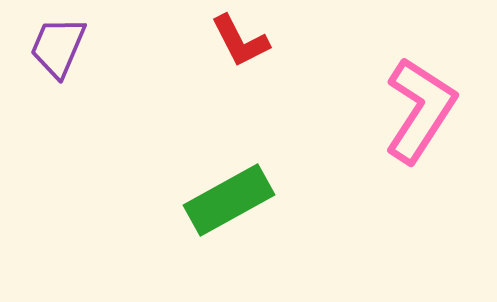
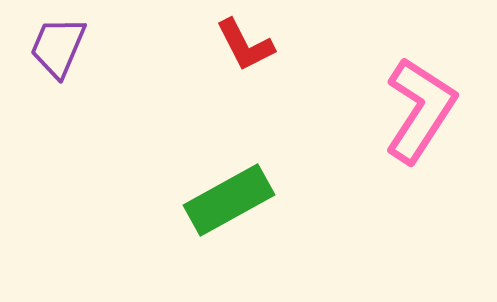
red L-shape: moved 5 px right, 4 px down
